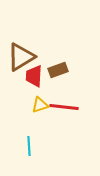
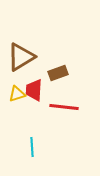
brown rectangle: moved 3 px down
red trapezoid: moved 14 px down
yellow triangle: moved 23 px left, 11 px up
cyan line: moved 3 px right, 1 px down
